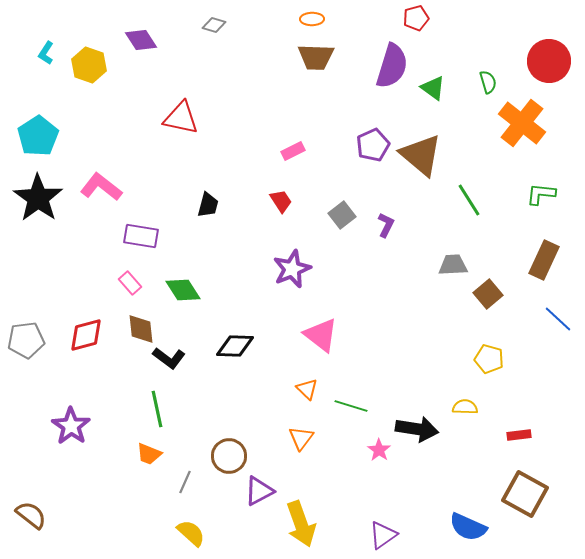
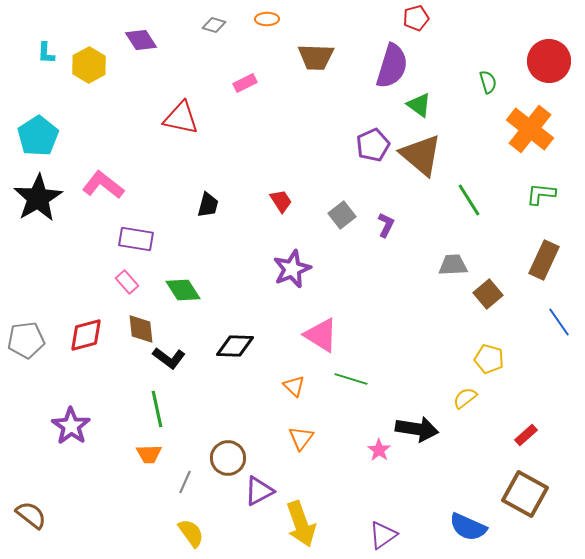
orange ellipse at (312, 19): moved 45 px left
cyan L-shape at (46, 53): rotated 30 degrees counterclockwise
yellow hexagon at (89, 65): rotated 12 degrees clockwise
green triangle at (433, 88): moved 14 px left, 17 px down
orange cross at (522, 123): moved 8 px right, 6 px down
pink rectangle at (293, 151): moved 48 px left, 68 px up
pink L-shape at (101, 187): moved 2 px right, 2 px up
black star at (38, 198): rotated 6 degrees clockwise
purple rectangle at (141, 236): moved 5 px left, 3 px down
pink rectangle at (130, 283): moved 3 px left, 1 px up
blue line at (558, 319): moved 1 px right, 3 px down; rotated 12 degrees clockwise
pink triangle at (321, 335): rotated 6 degrees counterclockwise
orange triangle at (307, 389): moved 13 px left, 3 px up
green line at (351, 406): moved 27 px up
yellow semicircle at (465, 407): moved 9 px up; rotated 40 degrees counterclockwise
red rectangle at (519, 435): moved 7 px right; rotated 35 degrees counterclockwise
orange trapezoid at (149, 454): rotated 24 degrees counterclockwise
brown circle at (229, 456): moved 1 px left, 2 px down
yellow semicircle at (191, 533): rotated 12 degrees clockwise
